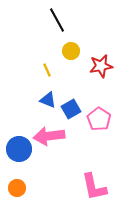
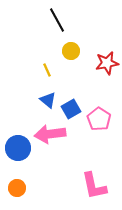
red star: moved 6 px right, 3 px up
blue triangle: rotated 18 degrees clockwise
pink arrow: moved 1 px right, 2 px up
blue circle: moved 1 px left, 1 px up
pink L-shape: moved 1 px up
